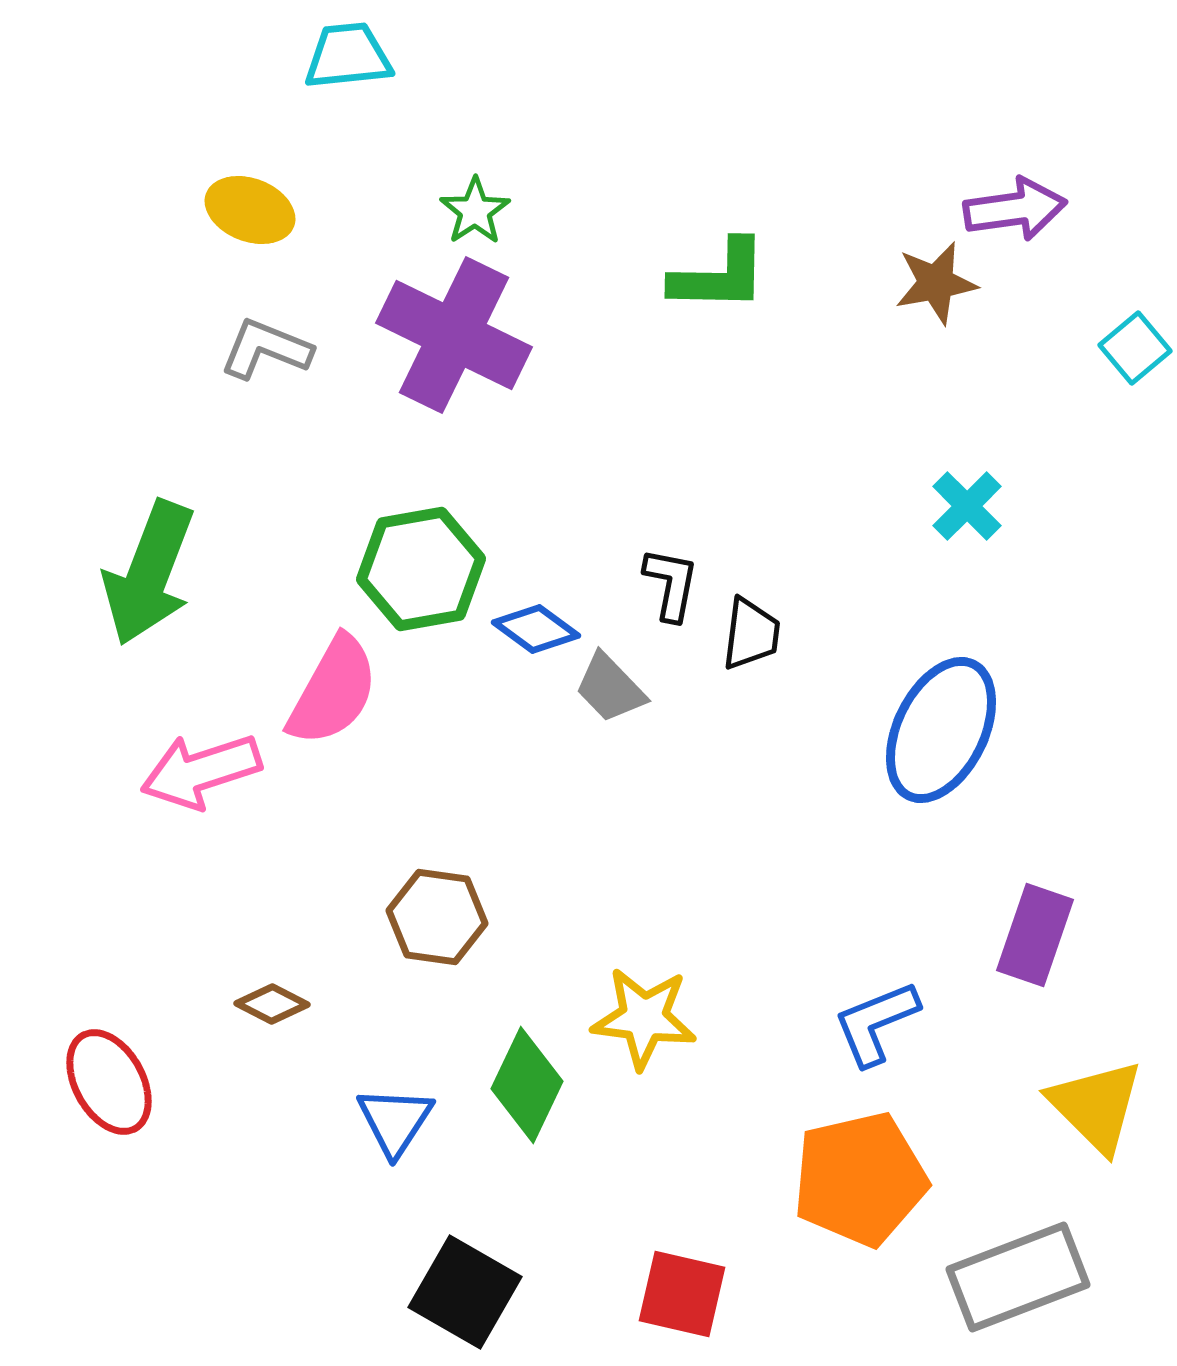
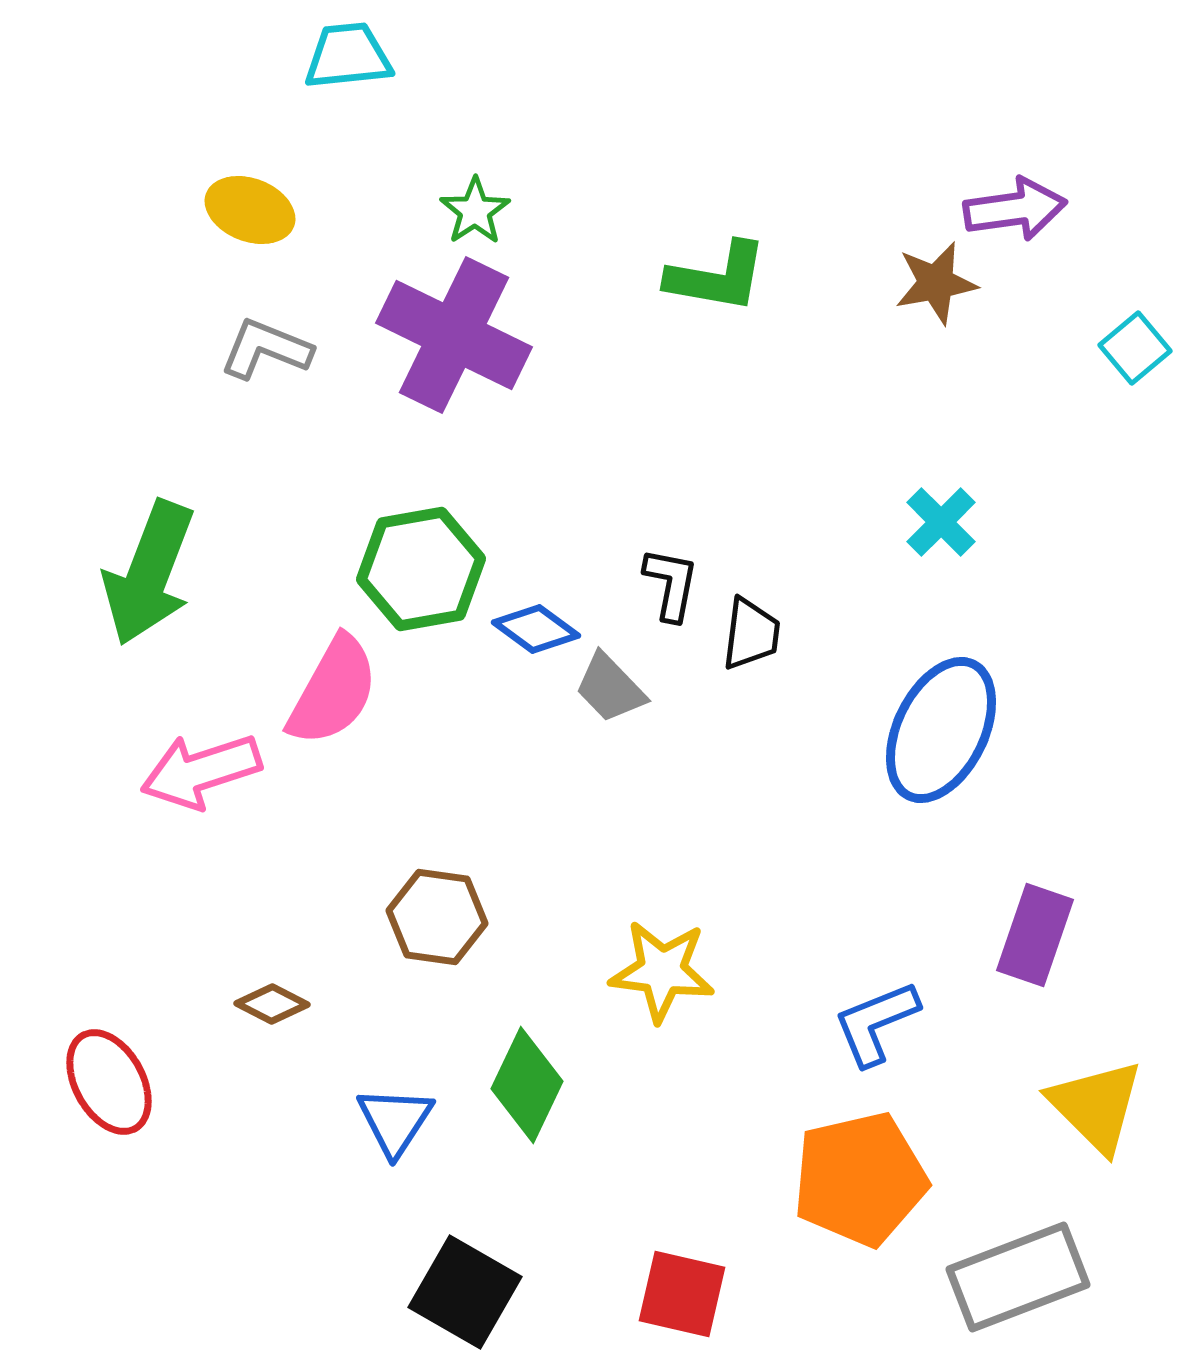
green L-shape: moved 2 px left, 1 px down; rotated 9 degrees clockwise
cyan cross: moved 26 px left, 16 px down
yellow star: moved 18 px right, 47 px up
